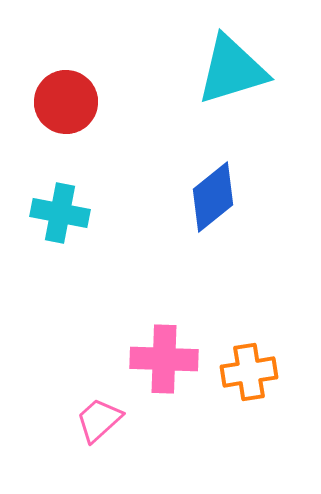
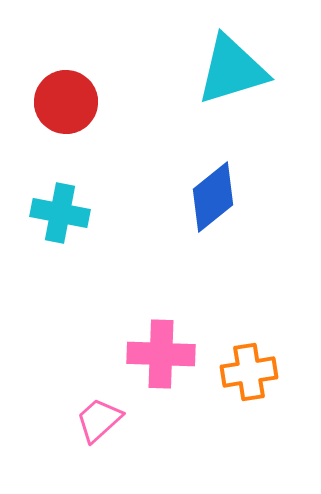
pink cross: moved 3 px left, 5 px up
